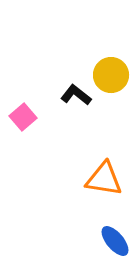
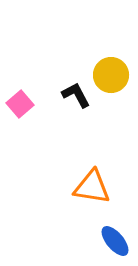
black L-shape: rotated 24 degrees clockwise
pink square: moved 3 px left, 13 px up
orange triangle: moved 12 px left, 8 px down
